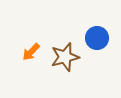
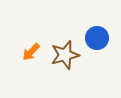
brown star: moved 2 px up
